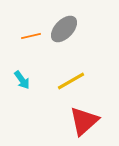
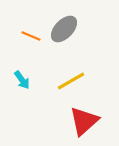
orange line: rotated 36 degrees clockwise
